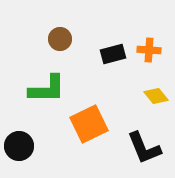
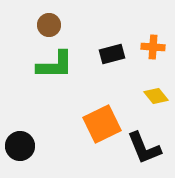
brown circle: moved 11 px left, 14 px up
orange cross: moved 4 px right, 3 px up
black rectangle: moved 1 px left
green L-shape: moved 8 px right, 24 px up
orange square: moved 13 px right
black circle: moved 1 px right
